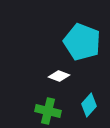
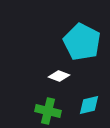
cyan pentagon: rotated 6 degrees clockwise
cyan diamond: rotated 35 degrees clockwise
